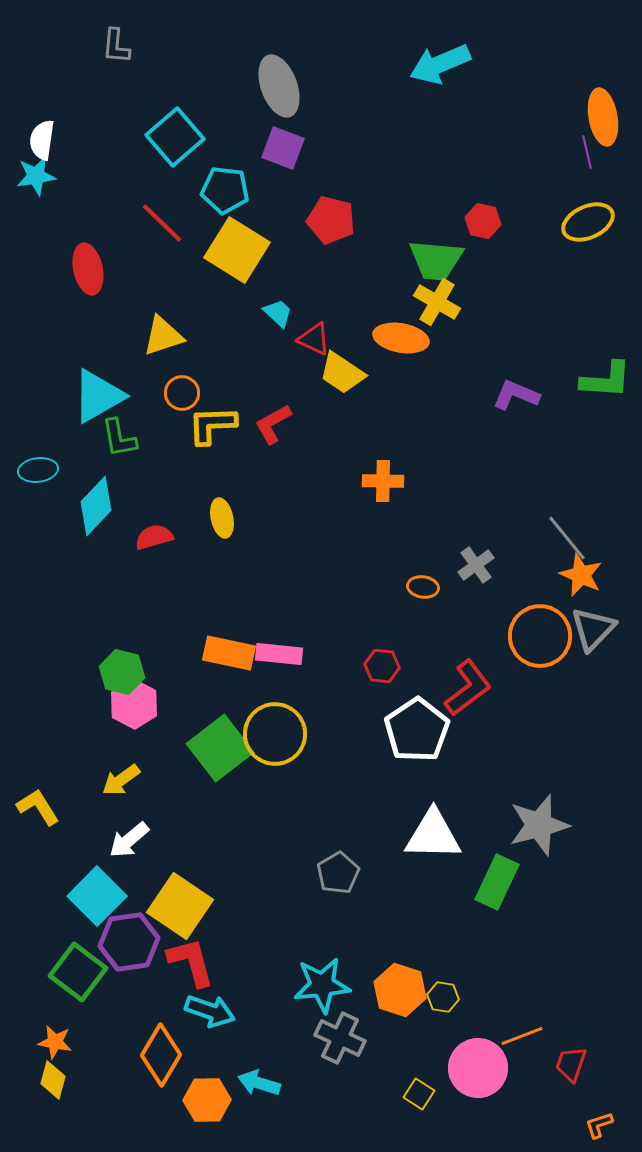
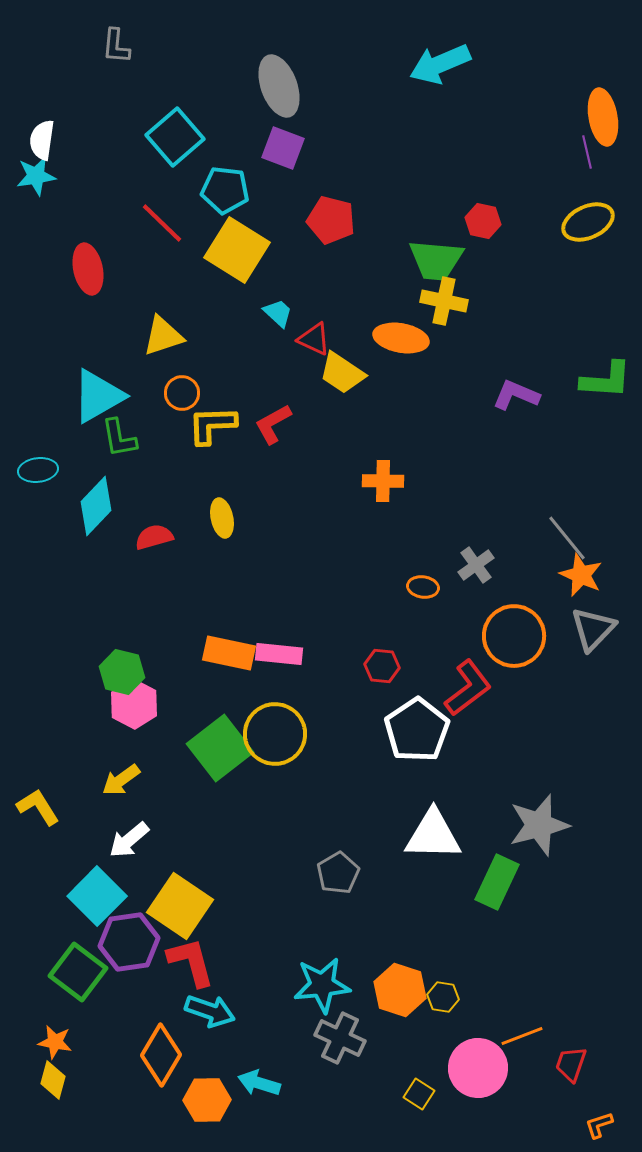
yellow cross at (437, 302): moved 7 px right, 1 px up; rotated 18 degrees counterclockwise
orange circle at (540, 636): moved 26 px left
